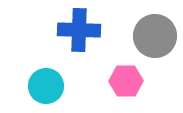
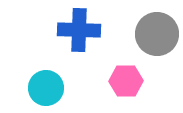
gray circle: moved 2 px right, 2 px up
cyan circle: moved 2 px down
